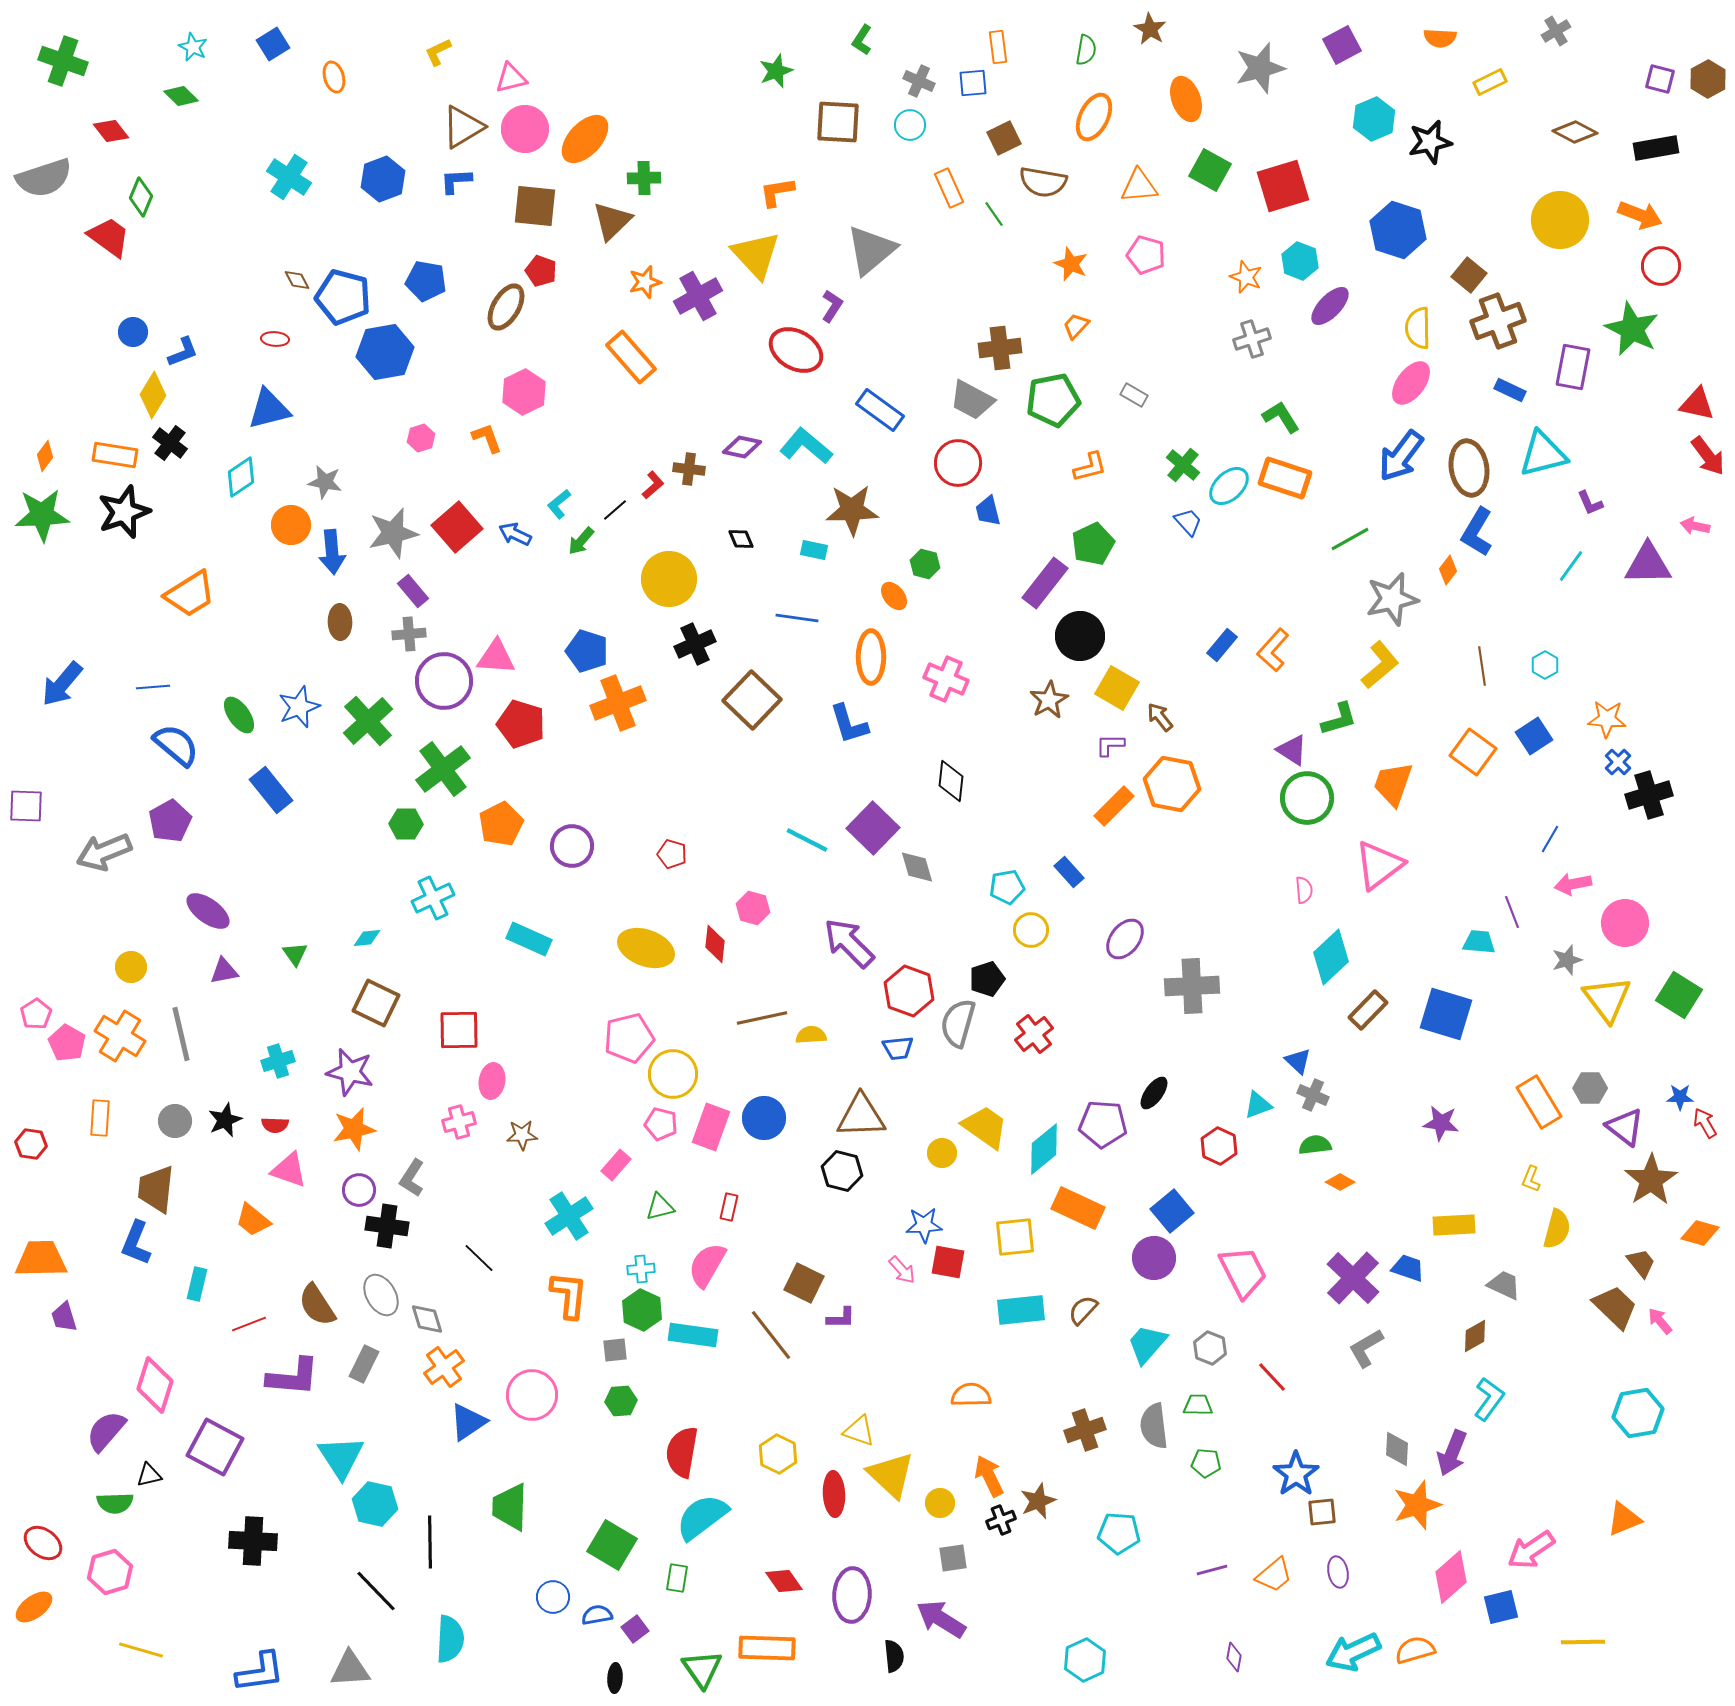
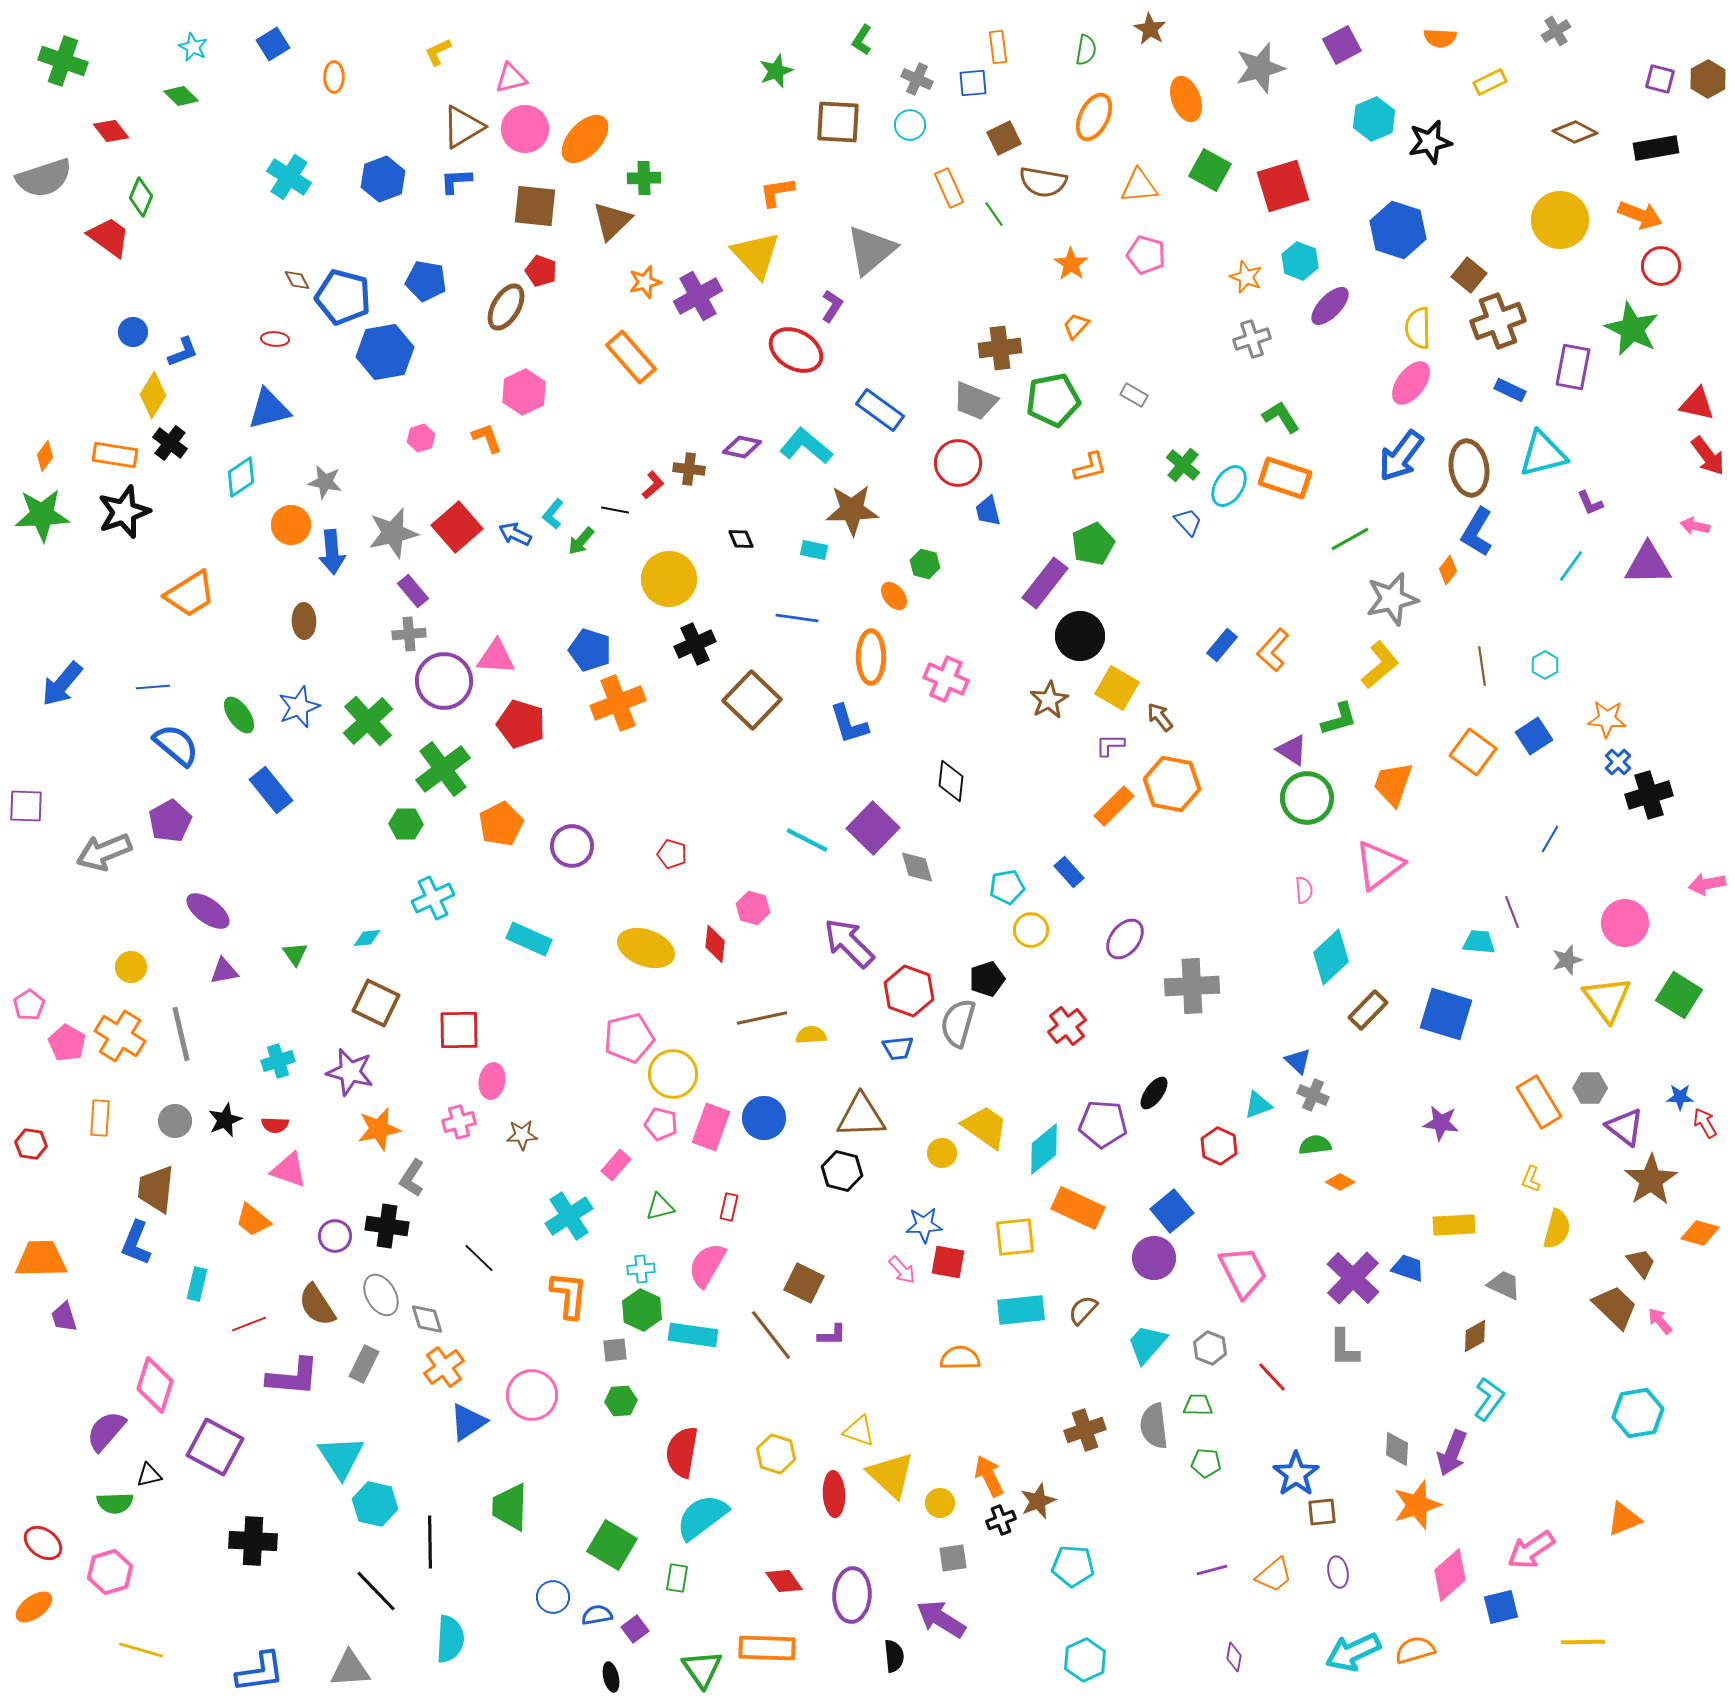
orange ellipse at (334, 77): rotated 16 degrees clockwise
gray cross at (919, 81): moved 2 px left, 2 px up
orange star at (1071, 264): rotated 12 degrees clockwise
gray trapezoid at (972, 400): moved 3 px right, 1 px down; rotated 6 degrees counterclockwise
cyan ellipse at (1229, 486): rotated 15 degrees counterclockwise
cyan L-shape at (559, 504): moved 6 px left, 10 px down; rotated 12 degrees counterclockwise
black line at (615, 510): rotated 52 degrees clockwise
brown ellipse at (340, 622): moved 36 px left, 1 px up
blue pentagon at (587, 651): moved 3 px right, 1 px up
pink arrow at (1573, 884): moved 134 px right
pink pentagon at (36, 1014): moved 7 px left, 9 px up
red cross at (1034, 1034): moved 33 px right, 8 px up
orange star at (354, 1129): moved 25 px right
purple circle at (359, 1190): moved 24 px left, 46 px down
purple L-shape at (841, 1318): moved 9 px left, 17 px down
gray L-shape at (1366, 1348): moved 22 px left; rotated 60 degrees counterclockwise
orange semicircle at (971, 1395): moved 11 px left, 37 px up
yellow hexagon at (778, 1454): moved 2 px left; rotated 9 degrees counterclockwise
cyan pentagon at (1119, 1533): moved 46 px left, 33 px down
pink diamond at (1451, 1577): moved 1 px left, 2 px up
black ellipse at (615, 1678): moved 4 px left, 1 px up; rotated 16 degrees counterclockwise
